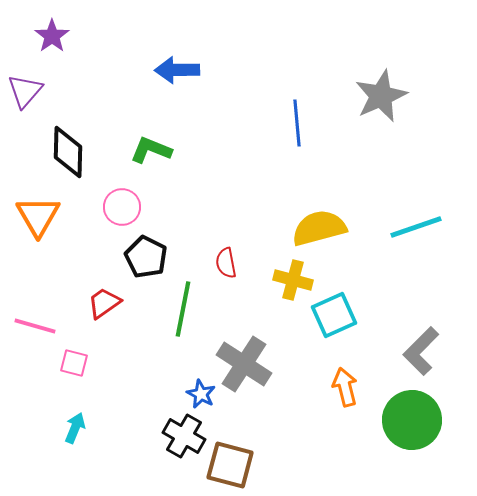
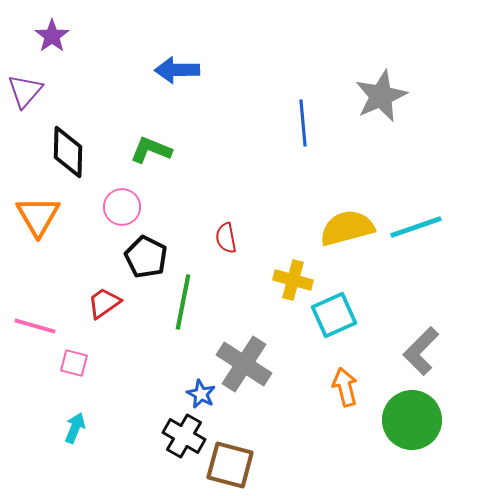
blue line: moved 6 px right
yellow semicircle: moved 28 px right
red semicircle: moved 25 px up
green line: moved 7 px up
